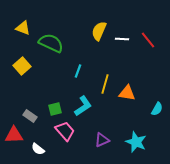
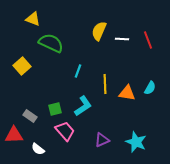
yellow triangle: moved 10 px right, 9 px up
red line: rotated 18 degrees clockwise
yellow line: rotated 18 degrees counterclockwise
cyan semicircle: moved 7 px left, 21 px up
